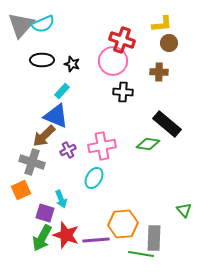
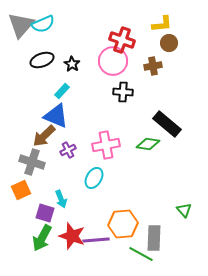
black ellipse: rotated 20 degrees counterclockwise
black star: rotated 14 degrees clockwise
brown cross: moved 6 px left, 6 px up; rotated 12 degrees counterclockwise
pink cross: moved 4 px right, 1 px up
red star: moved 6 px right, 1 px down
green line: rotated 20 degrees clockwise
